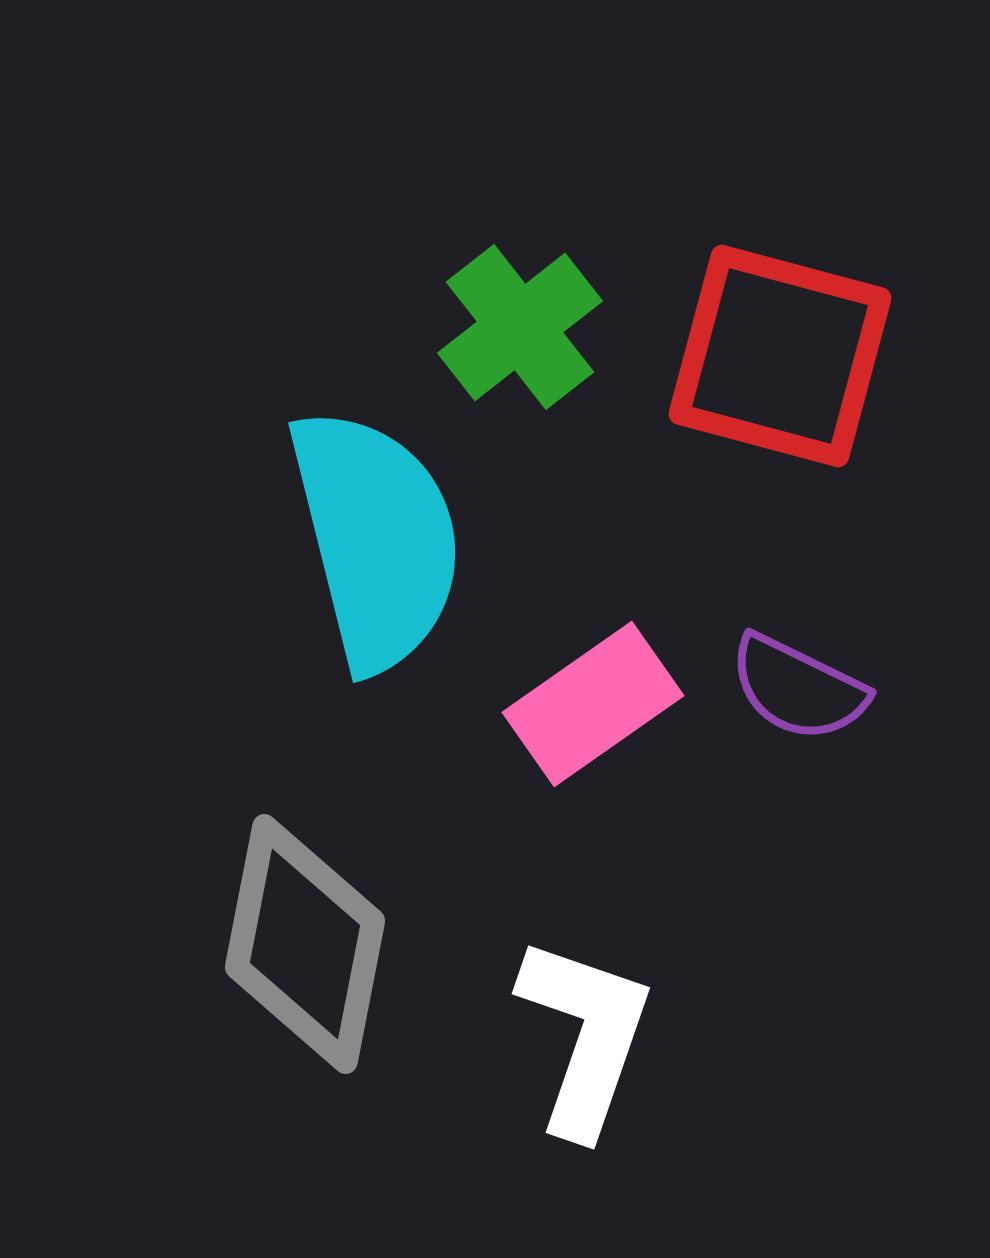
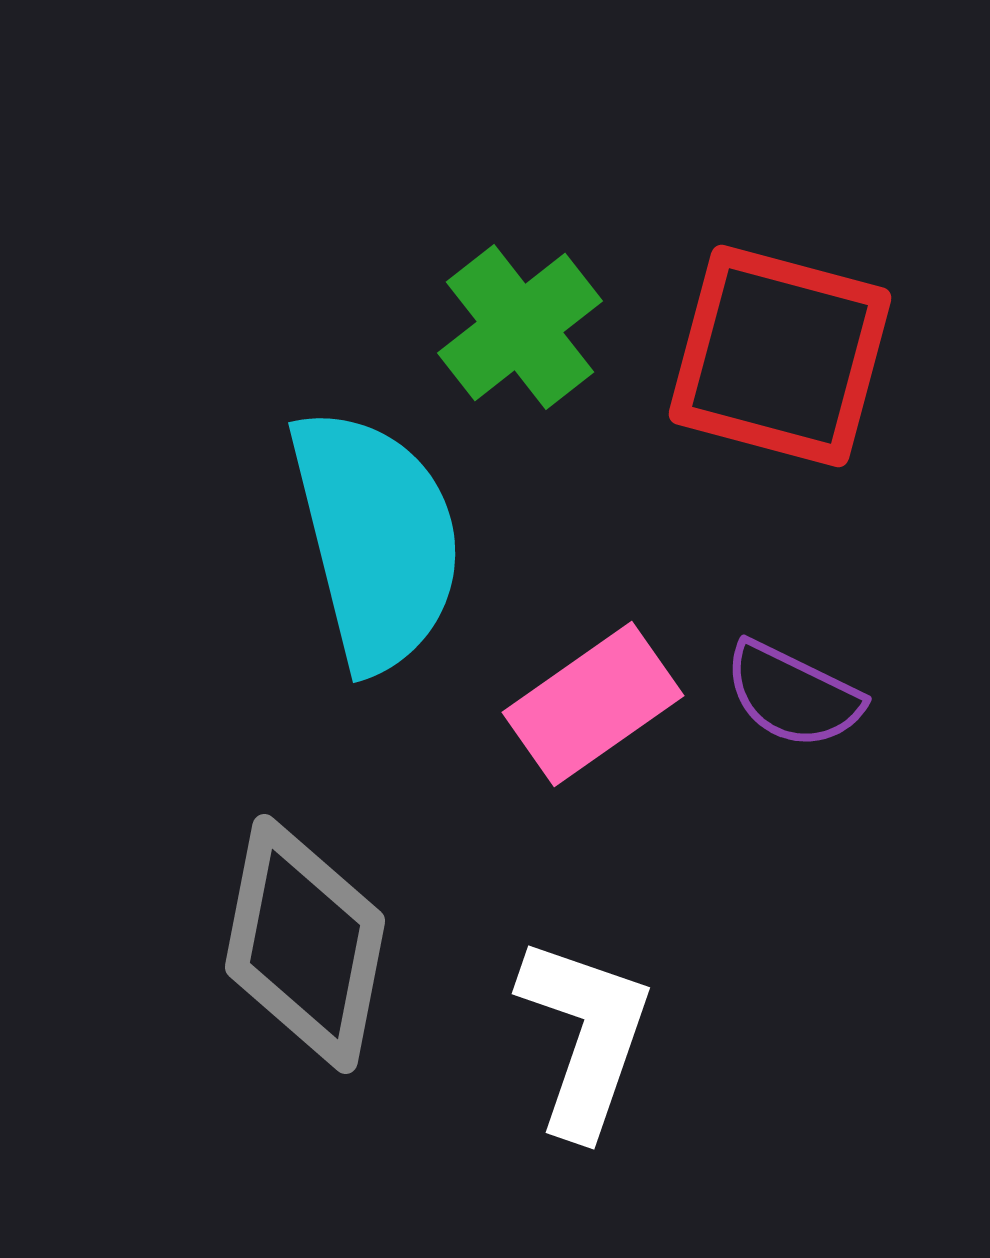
purple semicircle: moved 5 px left, 7 px down
